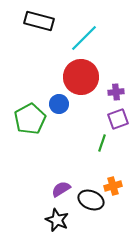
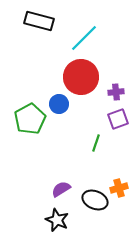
green line: moved 6 px left
orange cross: moved 6 px right, 2 px down
black ellipse: moved 4 px right
